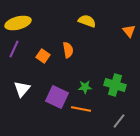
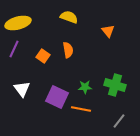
yellow semicircle: moved 18 px left, 4 px up
orange triangle: moved 21 px left
white triangle: rotated 18 degrees counterclockwise
